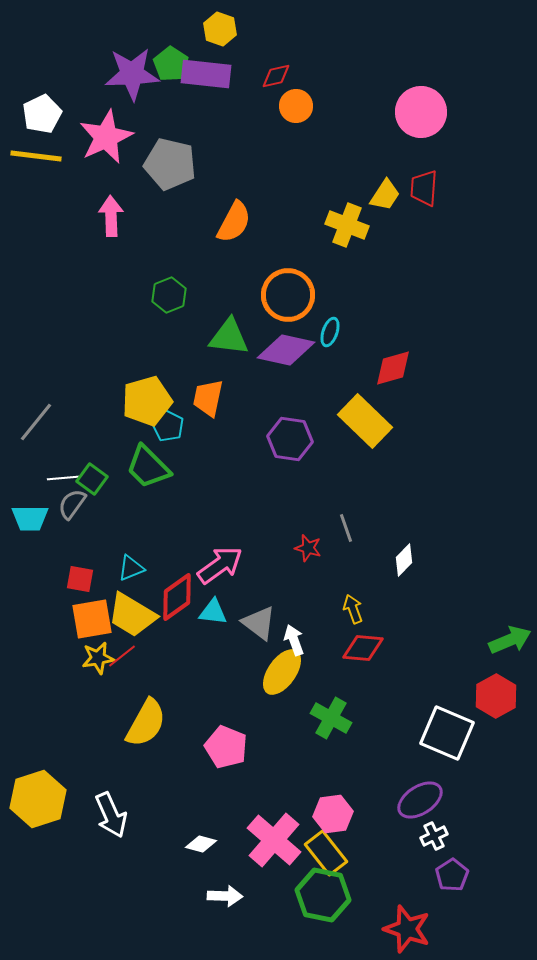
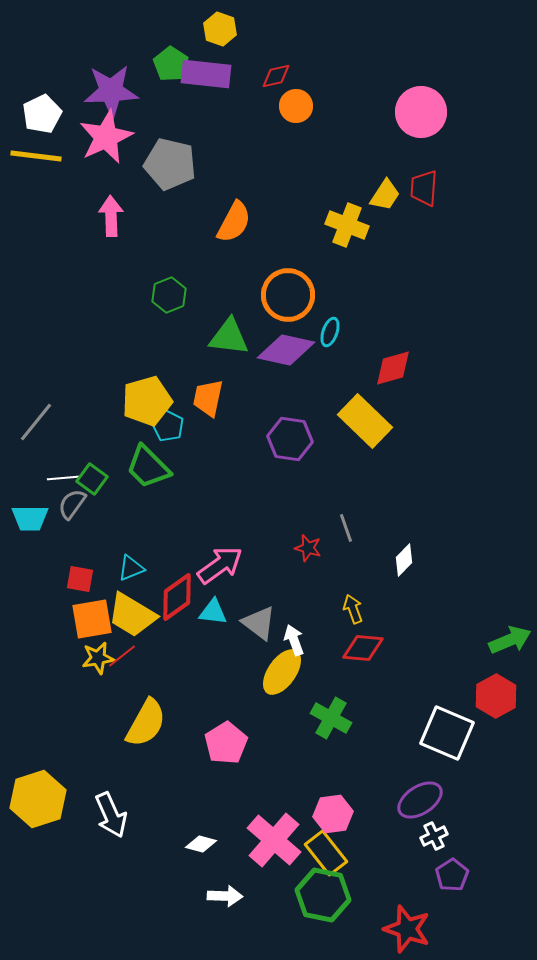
purple star at (132, 74): moved 21 px left, 17 px down
pink pentagon at (226, 747): moved 4 px up; rotated 18 degrees clockwise
